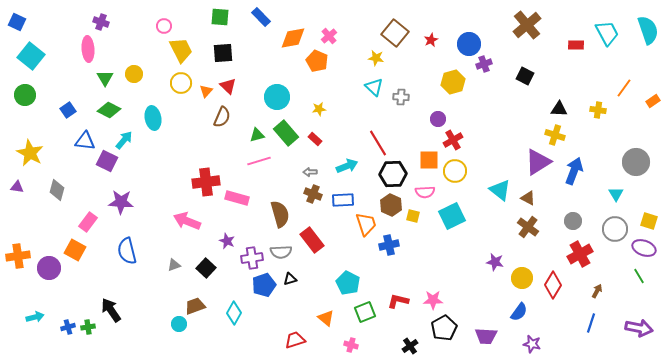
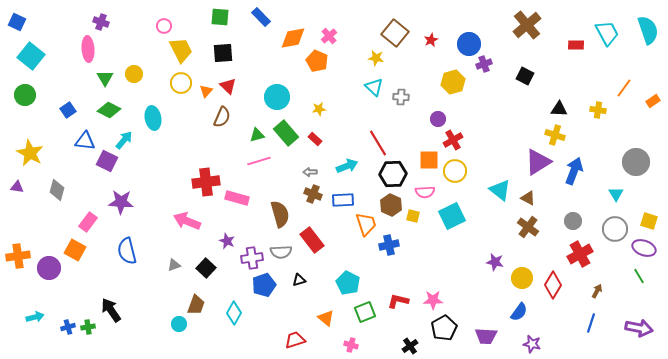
black triangle at (290, 279): moved 9 px right, 1 px down
brown trapezoid at (195, 306): moved 1 px right, 1 px up; rotated 130 degrees clockwise
